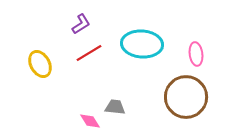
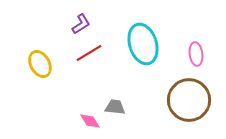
cyan ellipse: moved 1 px right; rotated 69 degrees clockwise
brown circle: moved 3 px right, 3 px down
